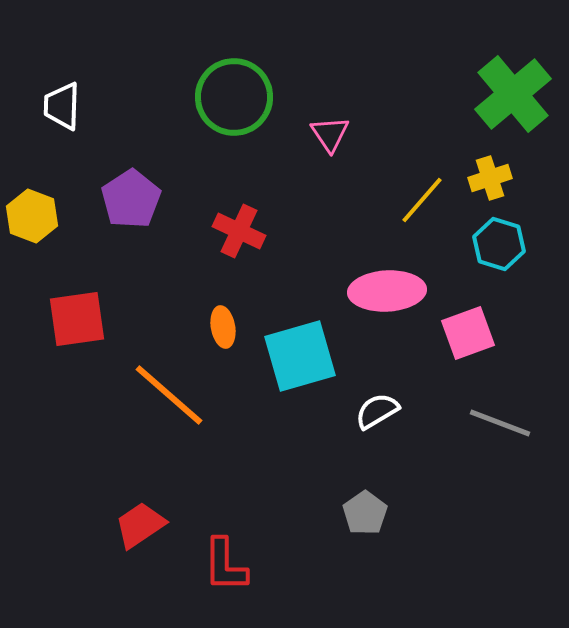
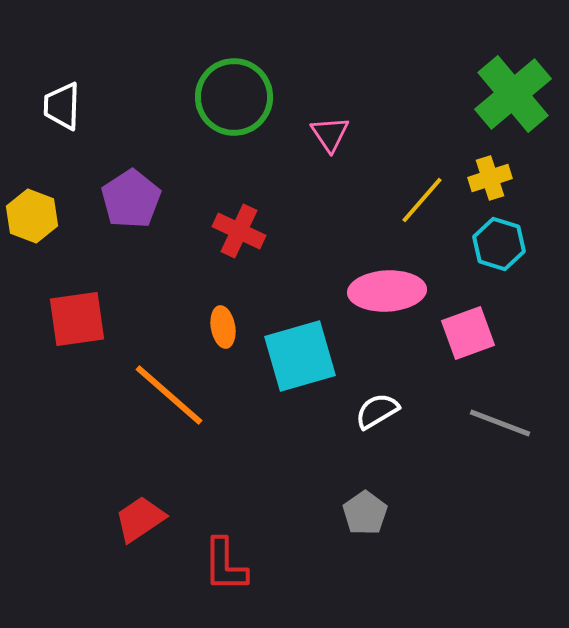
red trapezoid: moved 6 px up
